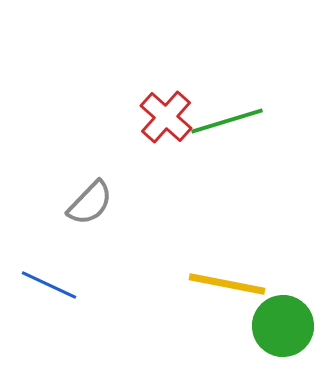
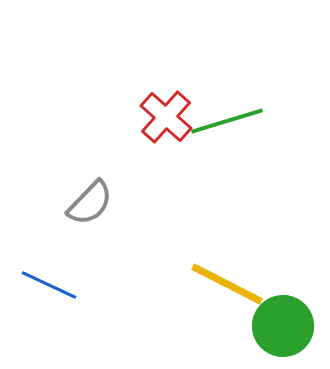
yellow line: rotated 16 degrees clockwise
